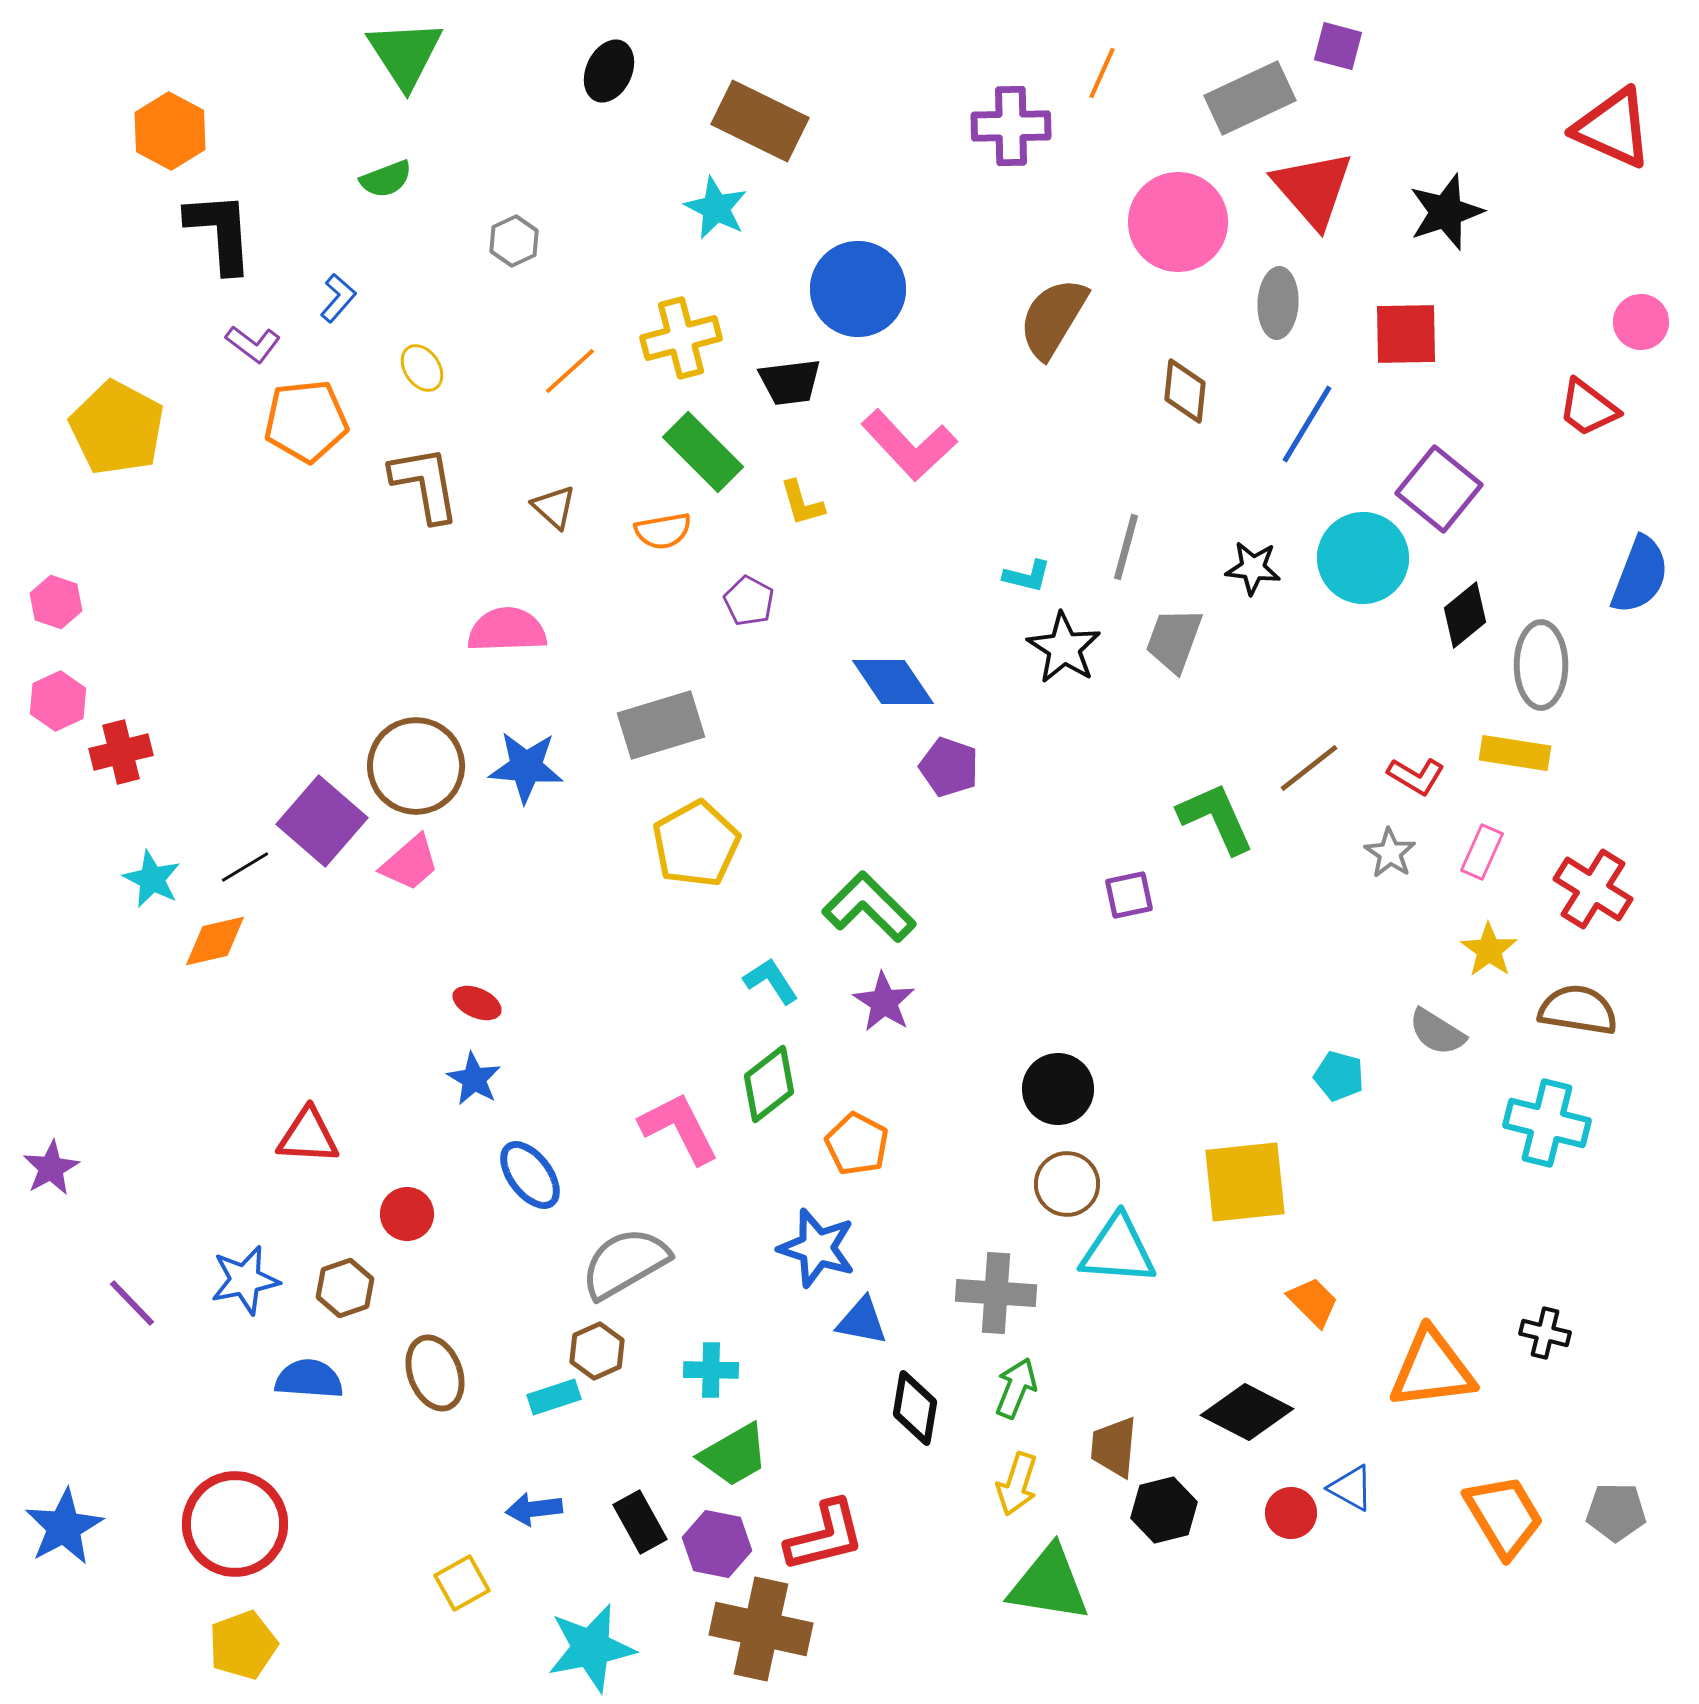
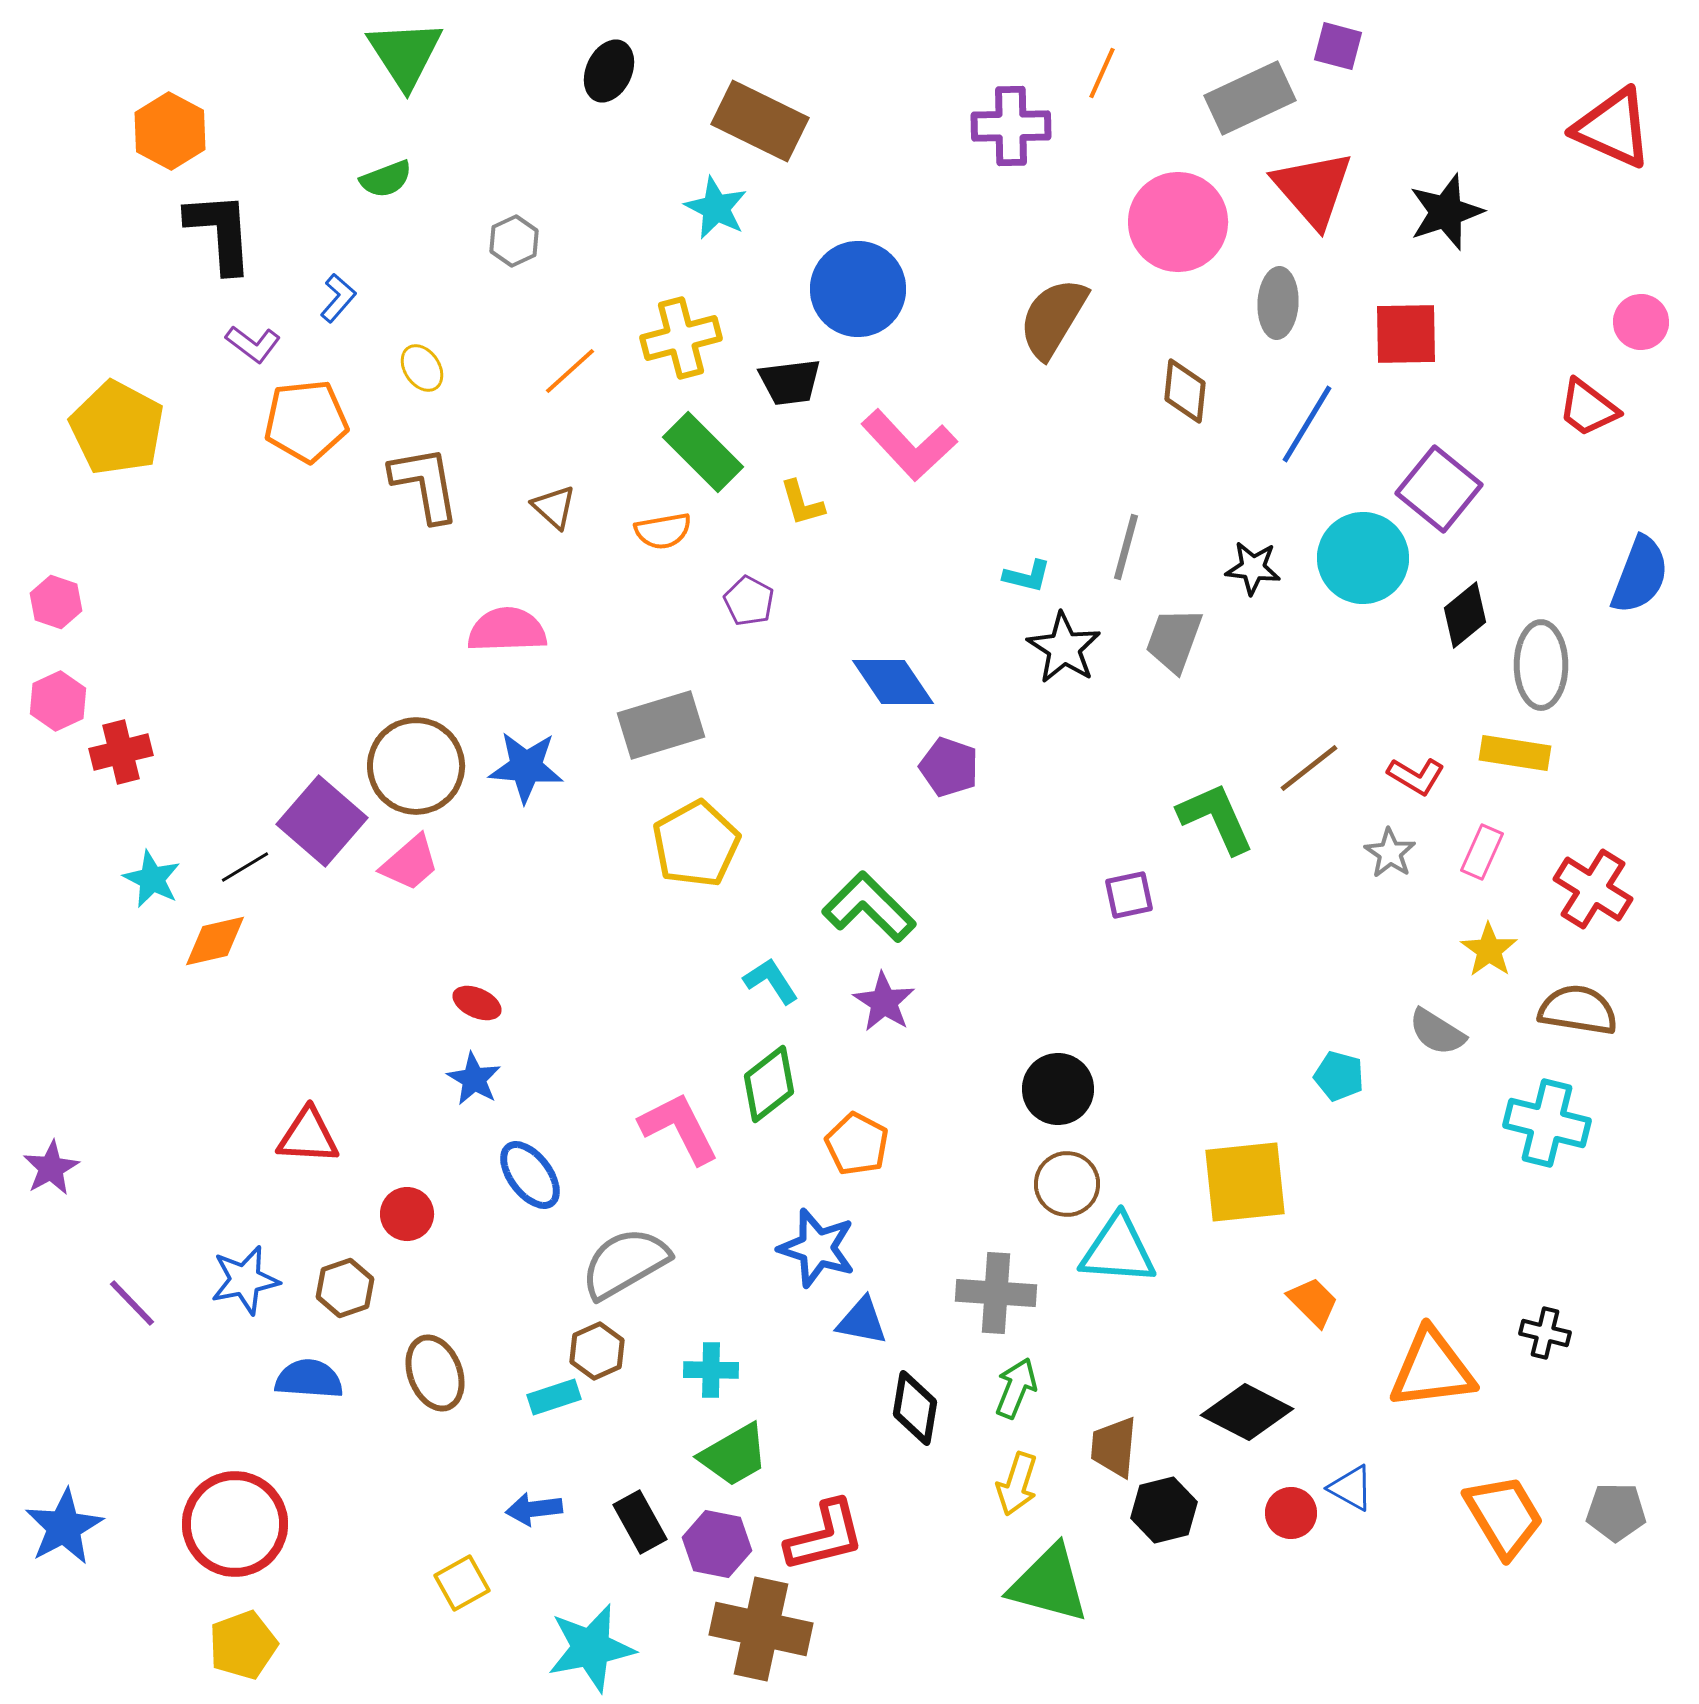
green triangle at (1049, 1584): rotated 6 degrees clockwise
